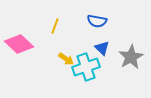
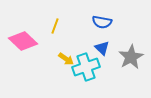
blue semicircle: moved 5 px right, 1 px down
pink diamond: moved 4 px right, 3 px up
